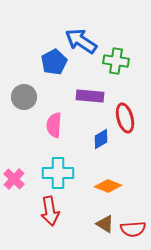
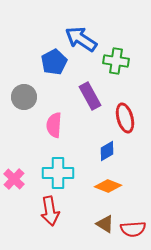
blue arrow: moved 2 px up
purple rectangle: rotated 56 degrees clockwise
blue diamond: moved 6 px right, 12 px down
